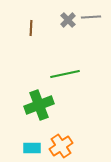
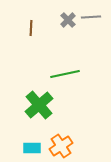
green cross: rotated 20 degrees counterclockwise
